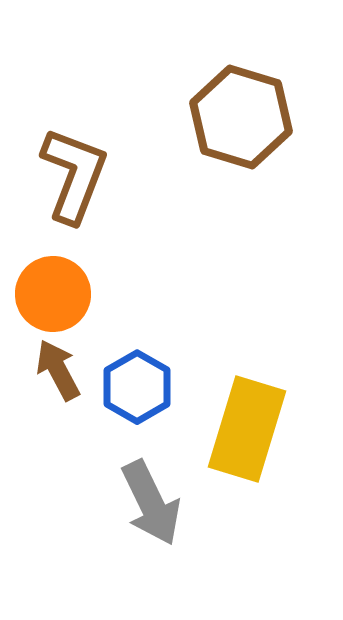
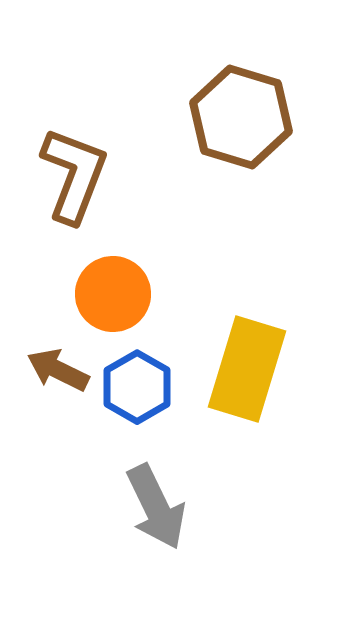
orange circle: moved 60 px right
brown arrow: rotated 36 degrees counterclockwise
yellow rectangle: moved 60 px up
gray arrow: moved 5 px right, 4 px down
